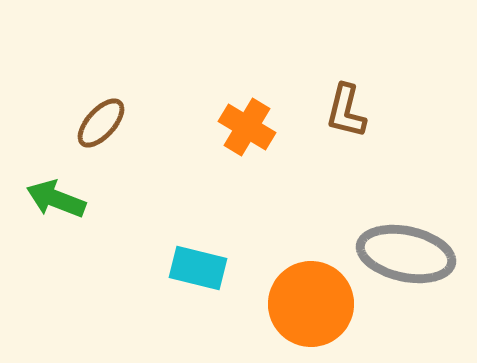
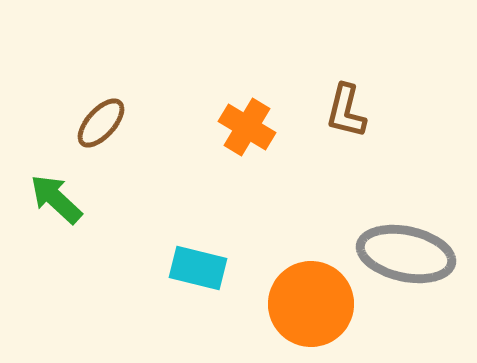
green arrow: rotated 22 degrees clockwise
